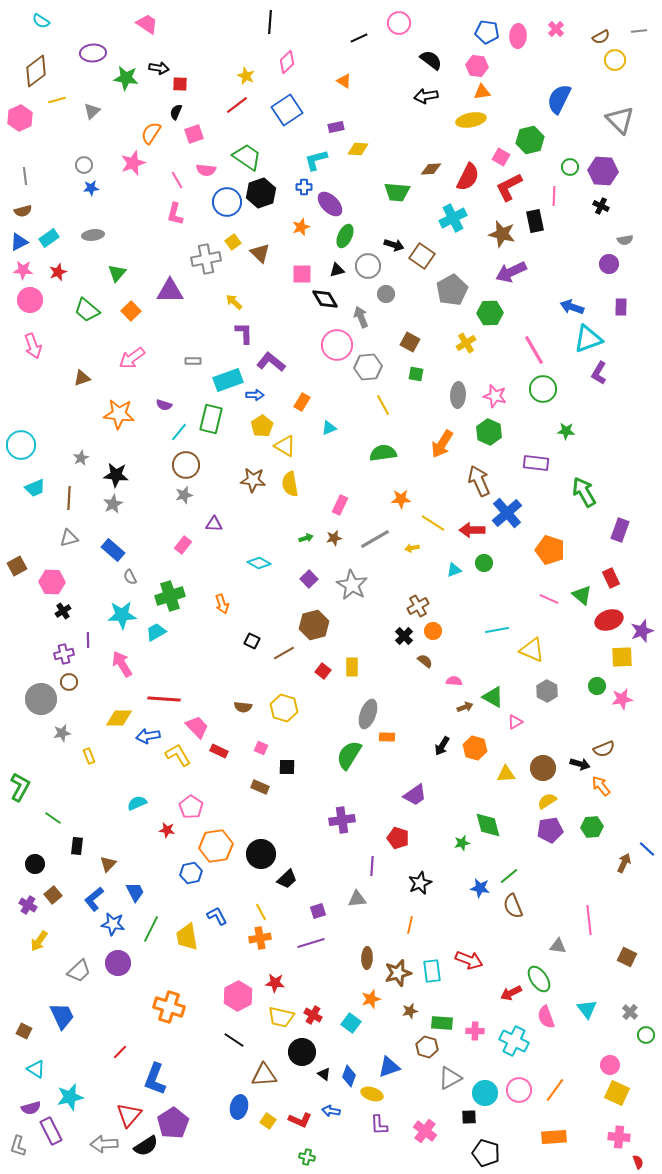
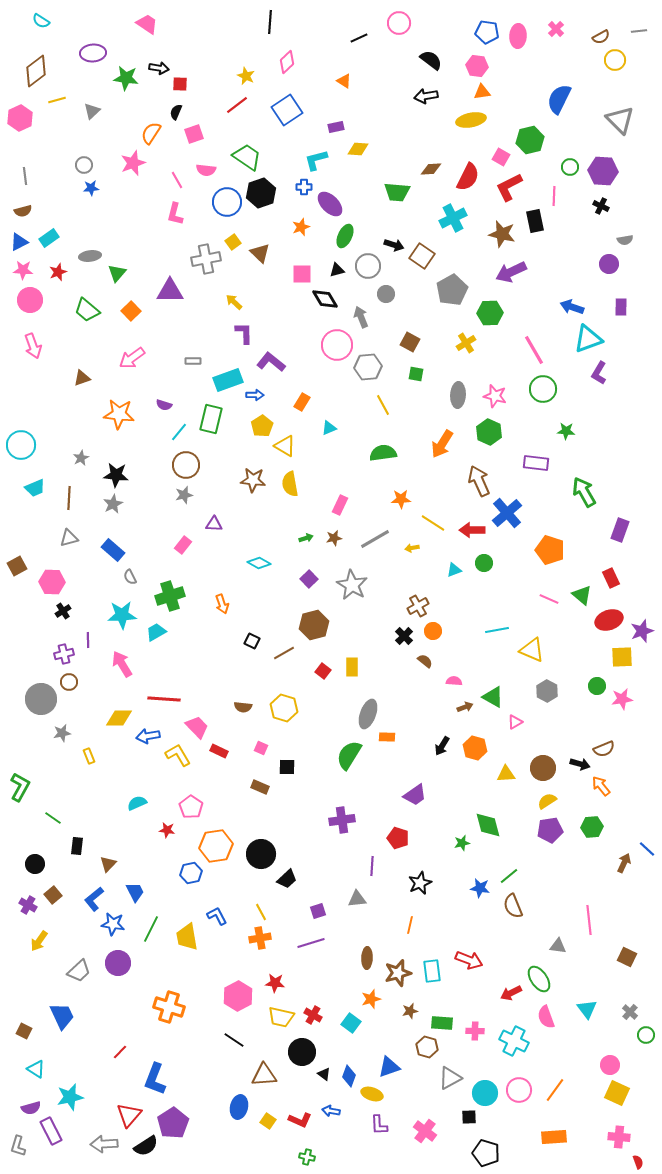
gray ellipse at (93, 235): moved 3 px left, 21 px down
